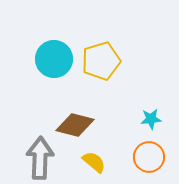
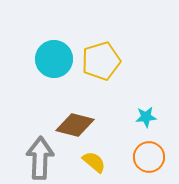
cyan star: moved 5 px left, 2 px up
